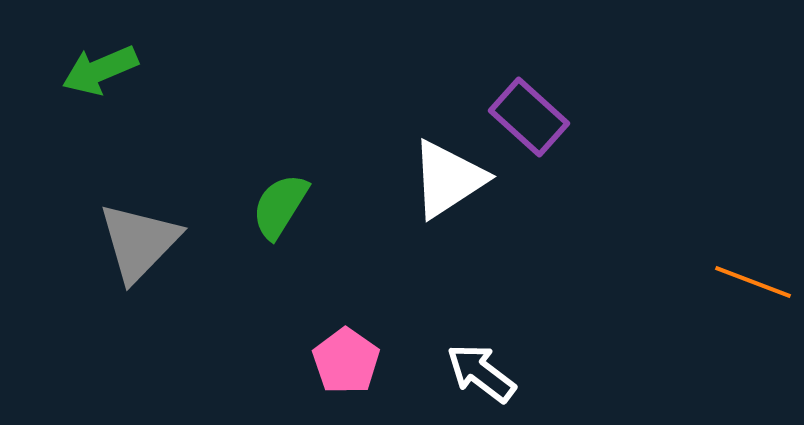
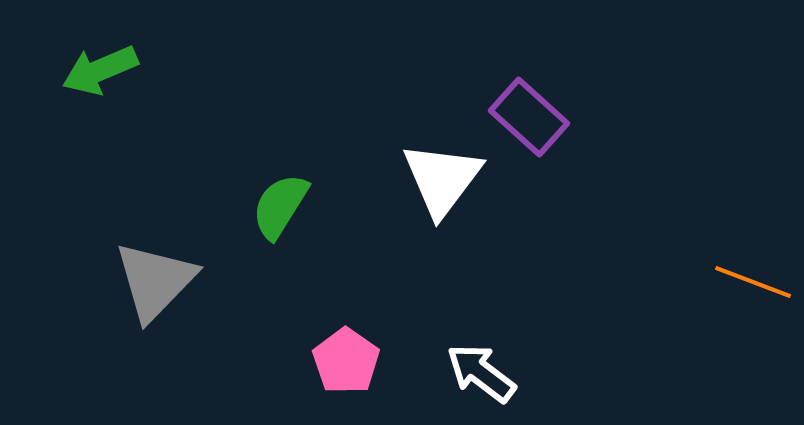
white triangle: moved 6 px left; rotated 20 degrees counterclockwise
gray triangle: moved 16 px right, 39 px down
